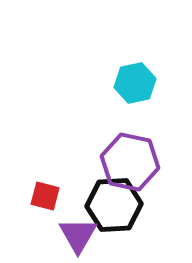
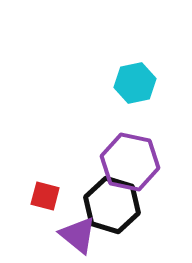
black hexagon: moved 2 px left; rotated 20 degrees clockwise
purple triangle: rotated 21 degrees counterclockwise
